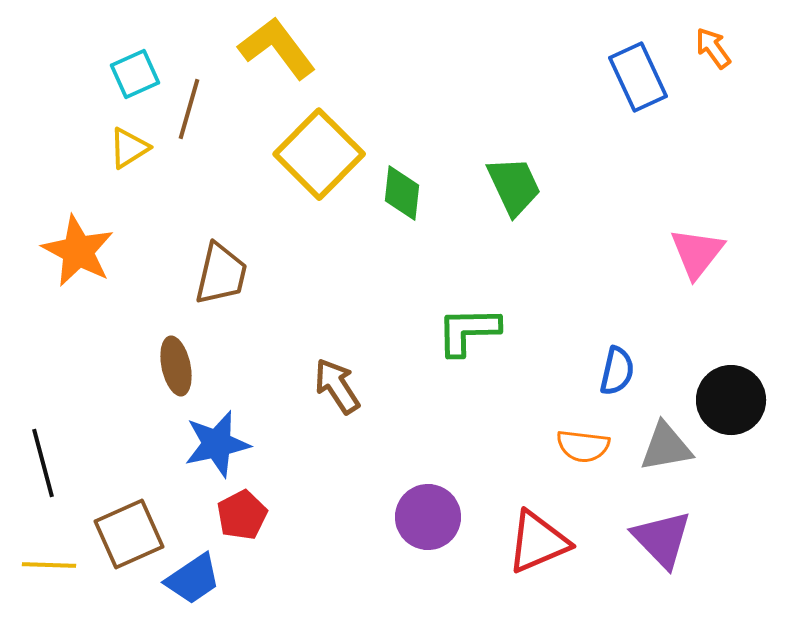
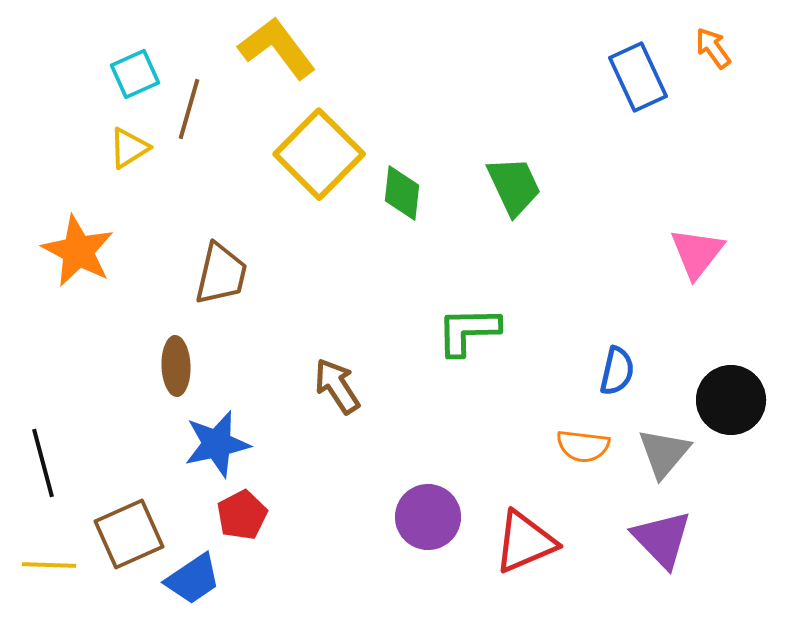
brown ellipse: rotated 10 degrees clockwise
gray triangle: moved 2 px left, 6 px down; rotated 40 degrees counterclockwise
red triangle: moved 13 px left
